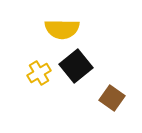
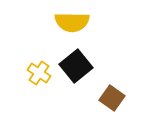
yellow semicircle: moved 10 px right, 7 px up
yellow cross: rotated 25 degrees counterclockwise
